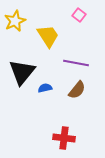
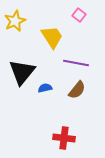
yellow trapezoid: moved 4 px right, 1 px down
